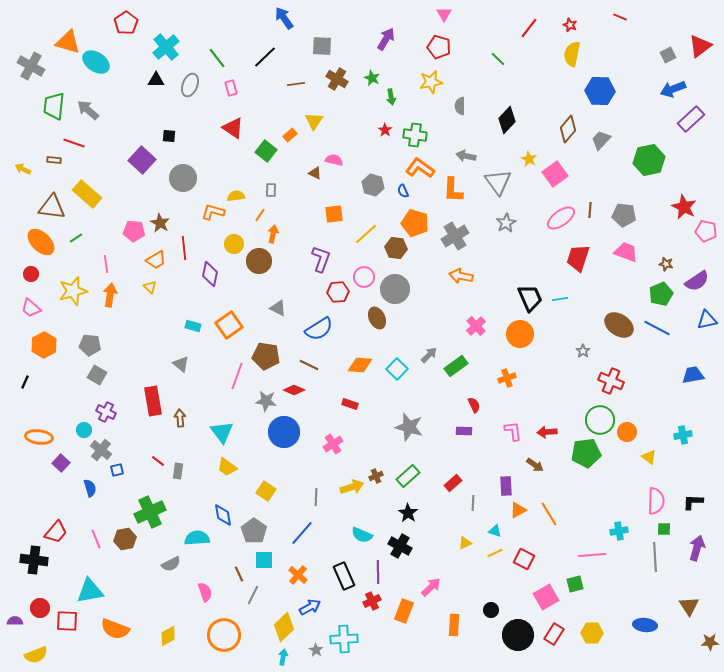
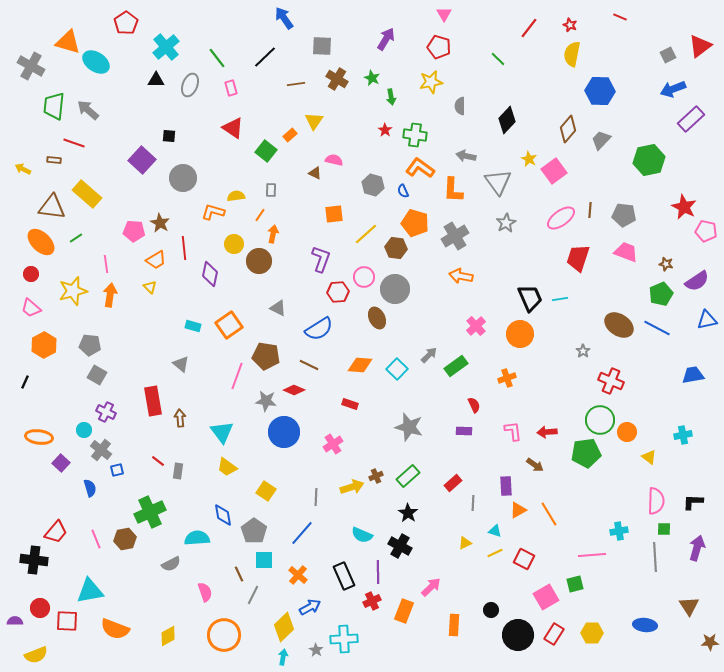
pink square at (555, 174): moved 1 px left, 3 px up
